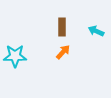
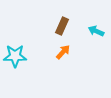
brown rectangle: moved 1 px up; rotated 24 degrees clockwise
